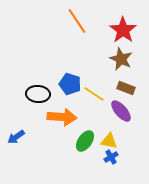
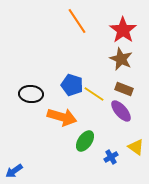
blue pentagon: moved 2 px right, 1 px down
brown rectangle: moved 2 px left, 1 px down
black ellipse: moved 7 px left
orange arrow: rotated 12 degrees clockwise
blue arrow: moved 2 px left, 34 px down
yellow triangle: moved 27 px right, 6 px down; rotated 24 degrees clockwise
